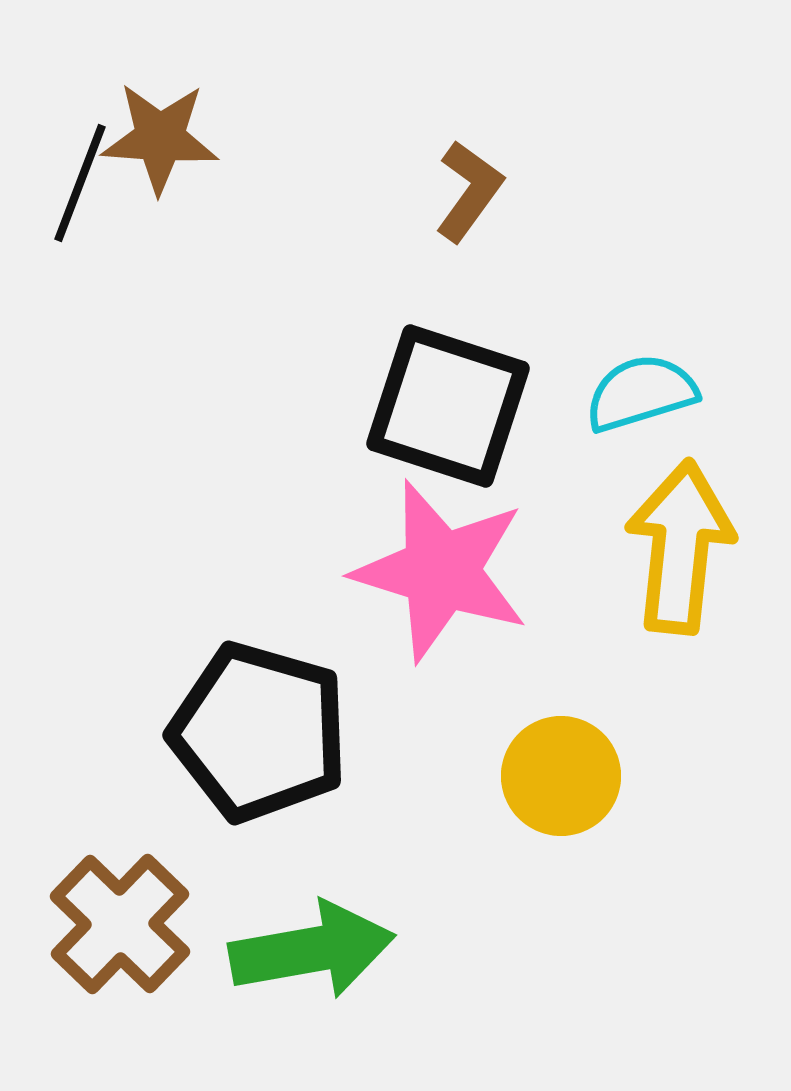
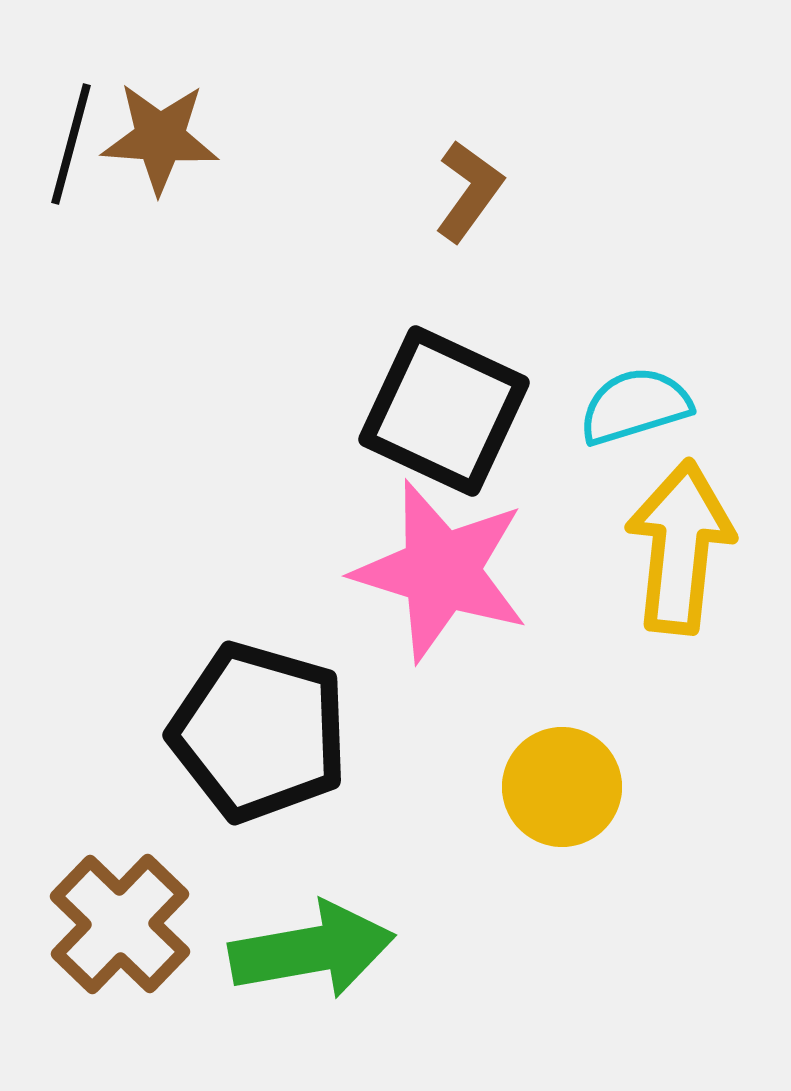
black line: moved 9 px left, 39 px up; rotated 6 degrees counterclockwise
cyan semicircle: moved 6 px left, 13 px down
black square: moved 4 px left, 5 px down; rotated 7 degrees clockwise
yellow circle: moved 1 px right, 11 px down
